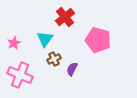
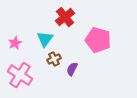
pink star: moved 1 px right
pink cross: rotated 10 degrees clockwise
